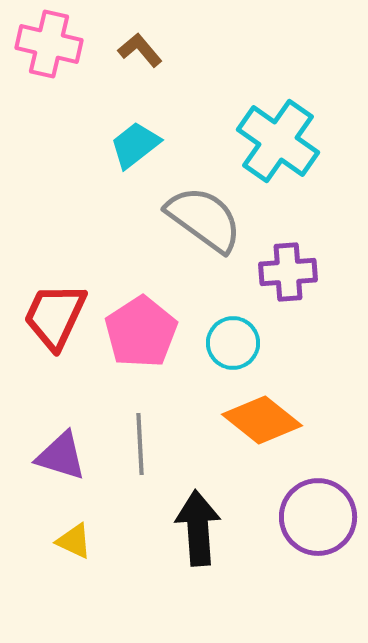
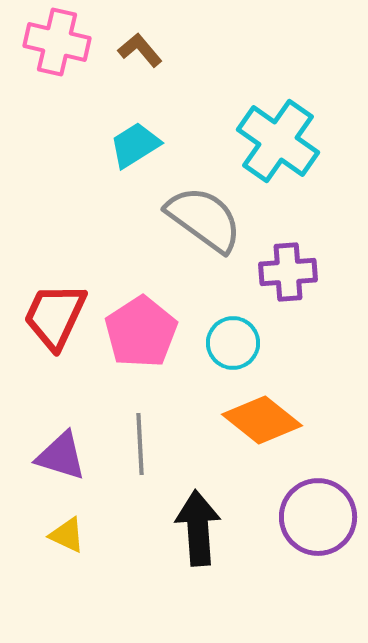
pink cross: moved 8 px right, 2 px up
cyan trapezoid: rotated 6 degrees clockwise
yellow triangle: moved 7 px left, 6 px up
